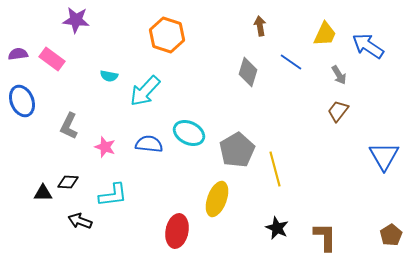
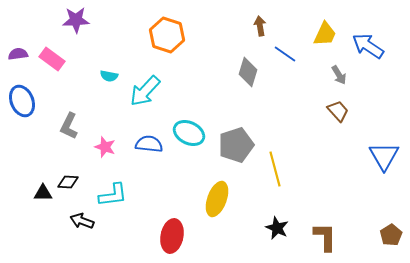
purple star: rotated 8 degrees counterclockwise
blue line: moved 6 px left, 8 px up
brown trapezoid: rotated 100 degrees clockwise
gray pentagon: moved 1 px left, 5 px up; rotated 12 degrees clockwise
black arrow: moved 2 px right
red ellipse: moved 5 px left, 5 px down
